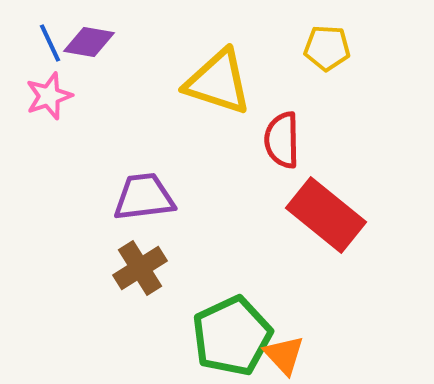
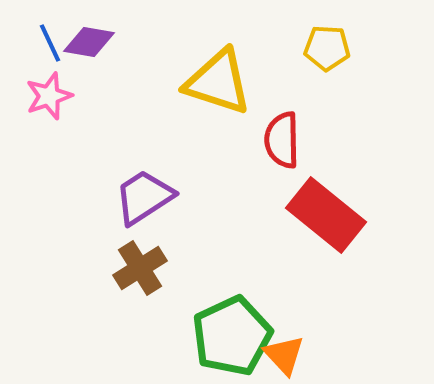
purple trapezoid: rotated 26 degrees counterclockwise
